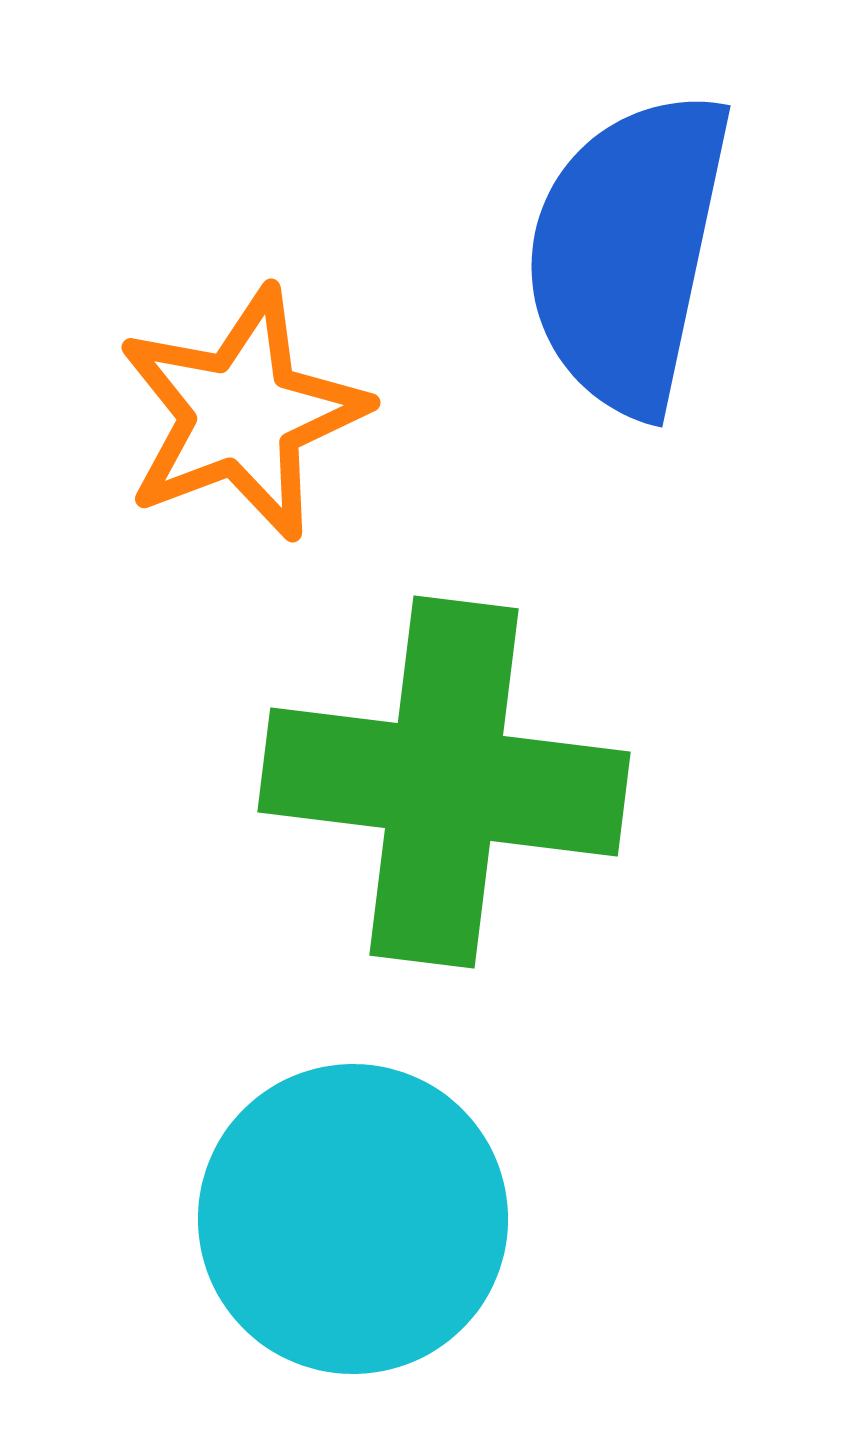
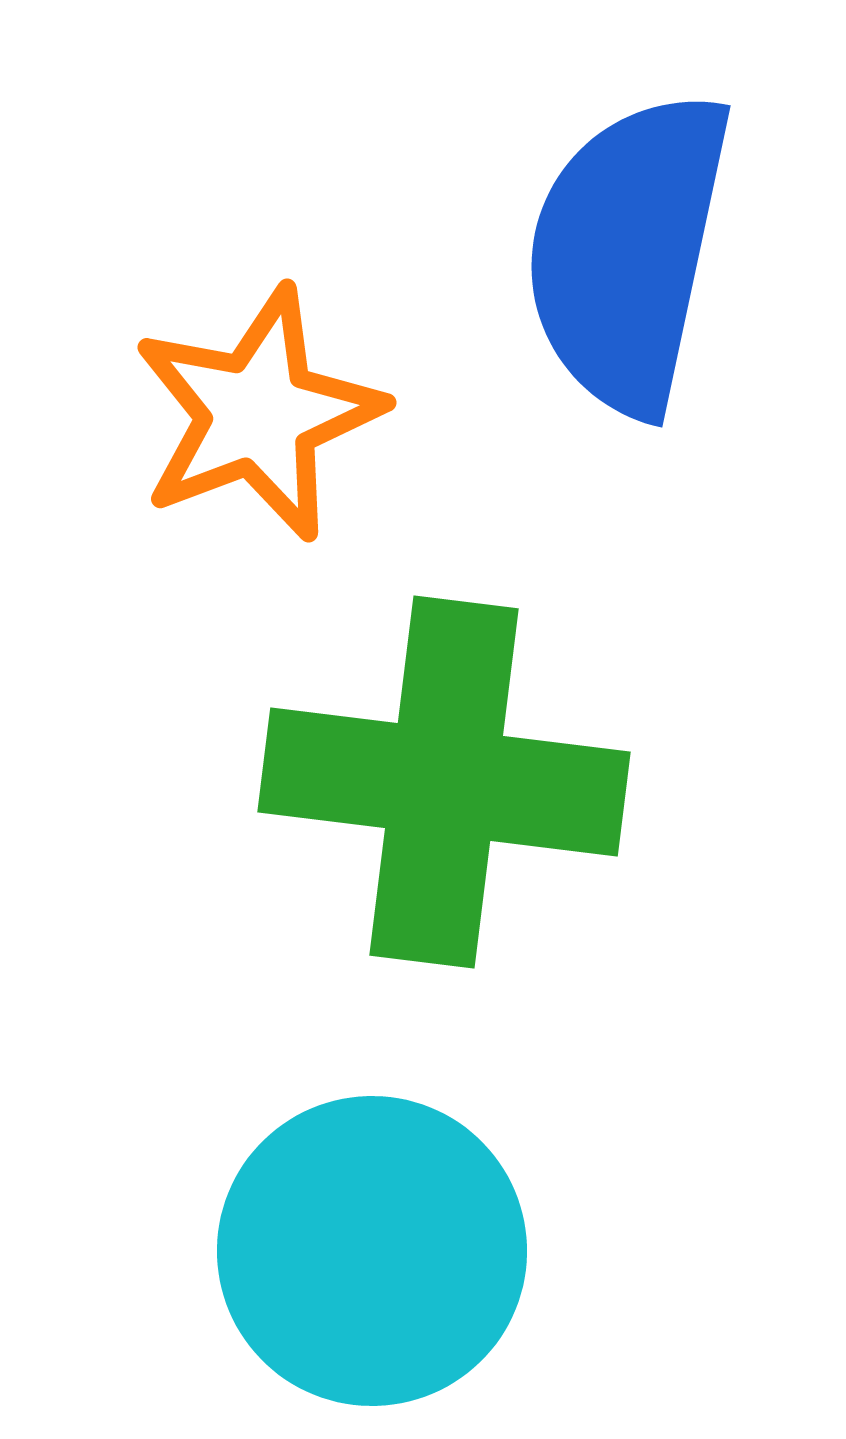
orange star: moved 16 px right
cyan circle: moved 19 px right, 32 px down
